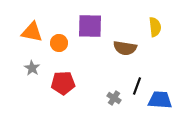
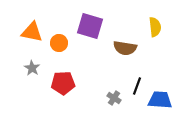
purple square: rotated 16 degrees clockwise
